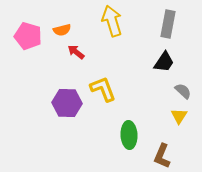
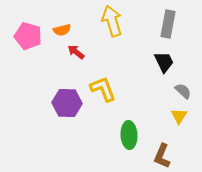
black trapezoid: rotated 60 degrees counterclockwise
